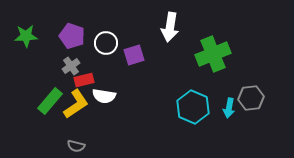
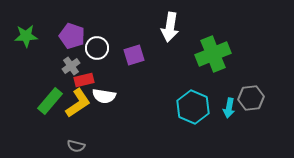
white circle: moved 9 px left, 5 px down
yellow L-shape: moved 2 px right, 1 px up
